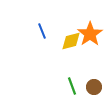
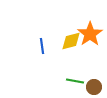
blue line: moved 15 px down; rotated 14 degrees clockwise
green line: moved 3 px right, 5 px up; rotated 60 degrees counterclockwise
